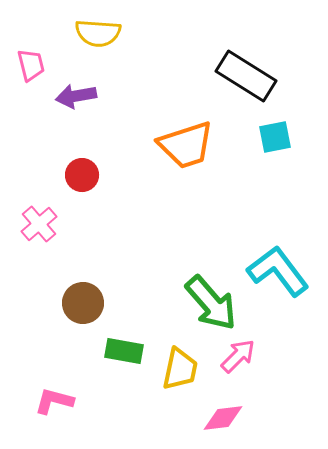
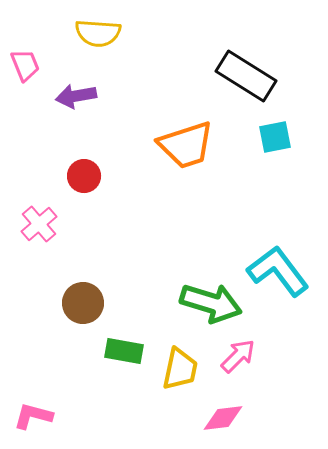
pink trapezoid: moved 6 px left; rotated 8 degrees counterclockwise
red circle: moved 2 px right, 1 px down
green arrow: rotated 32 degrees counterclockwise
pink L-shape: moved 21 px left, 15 px down
